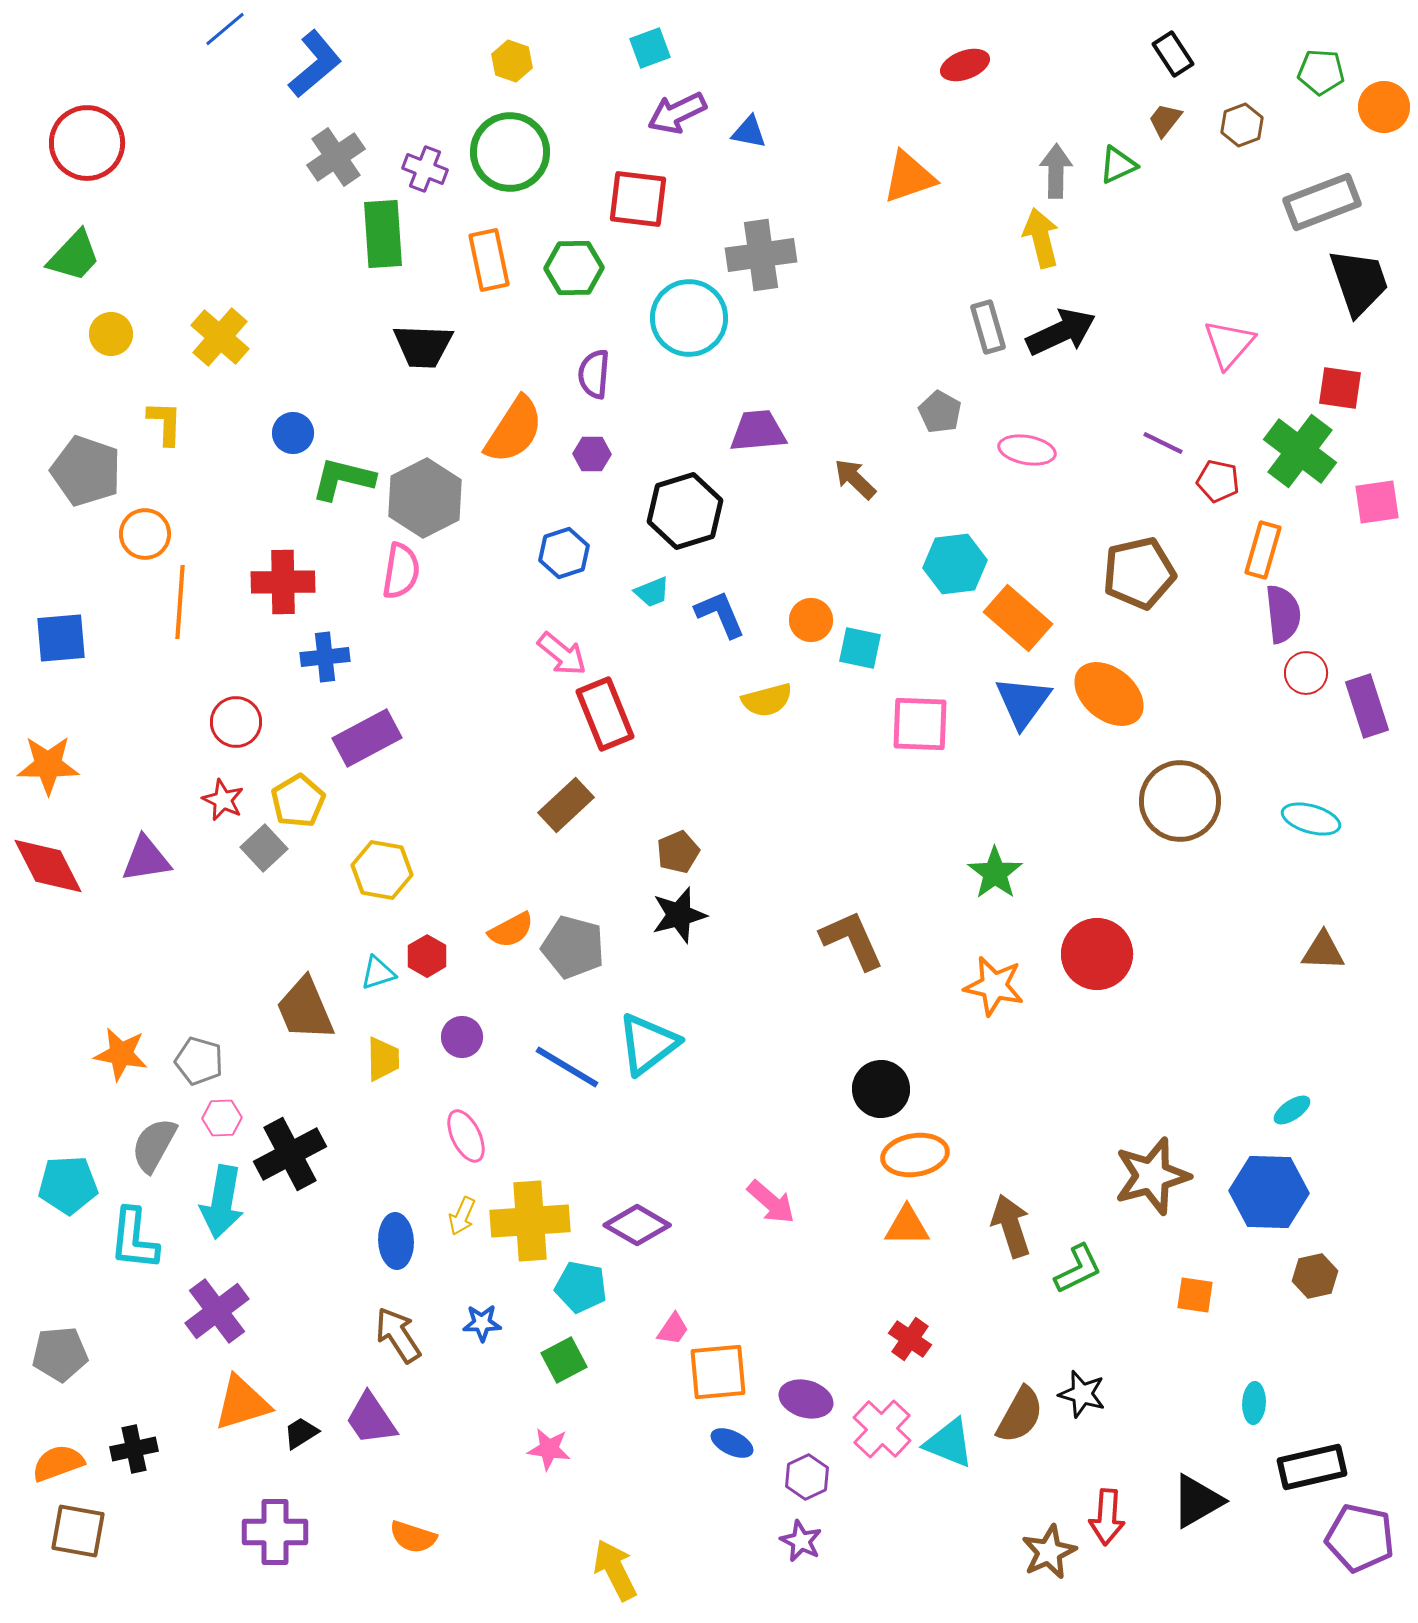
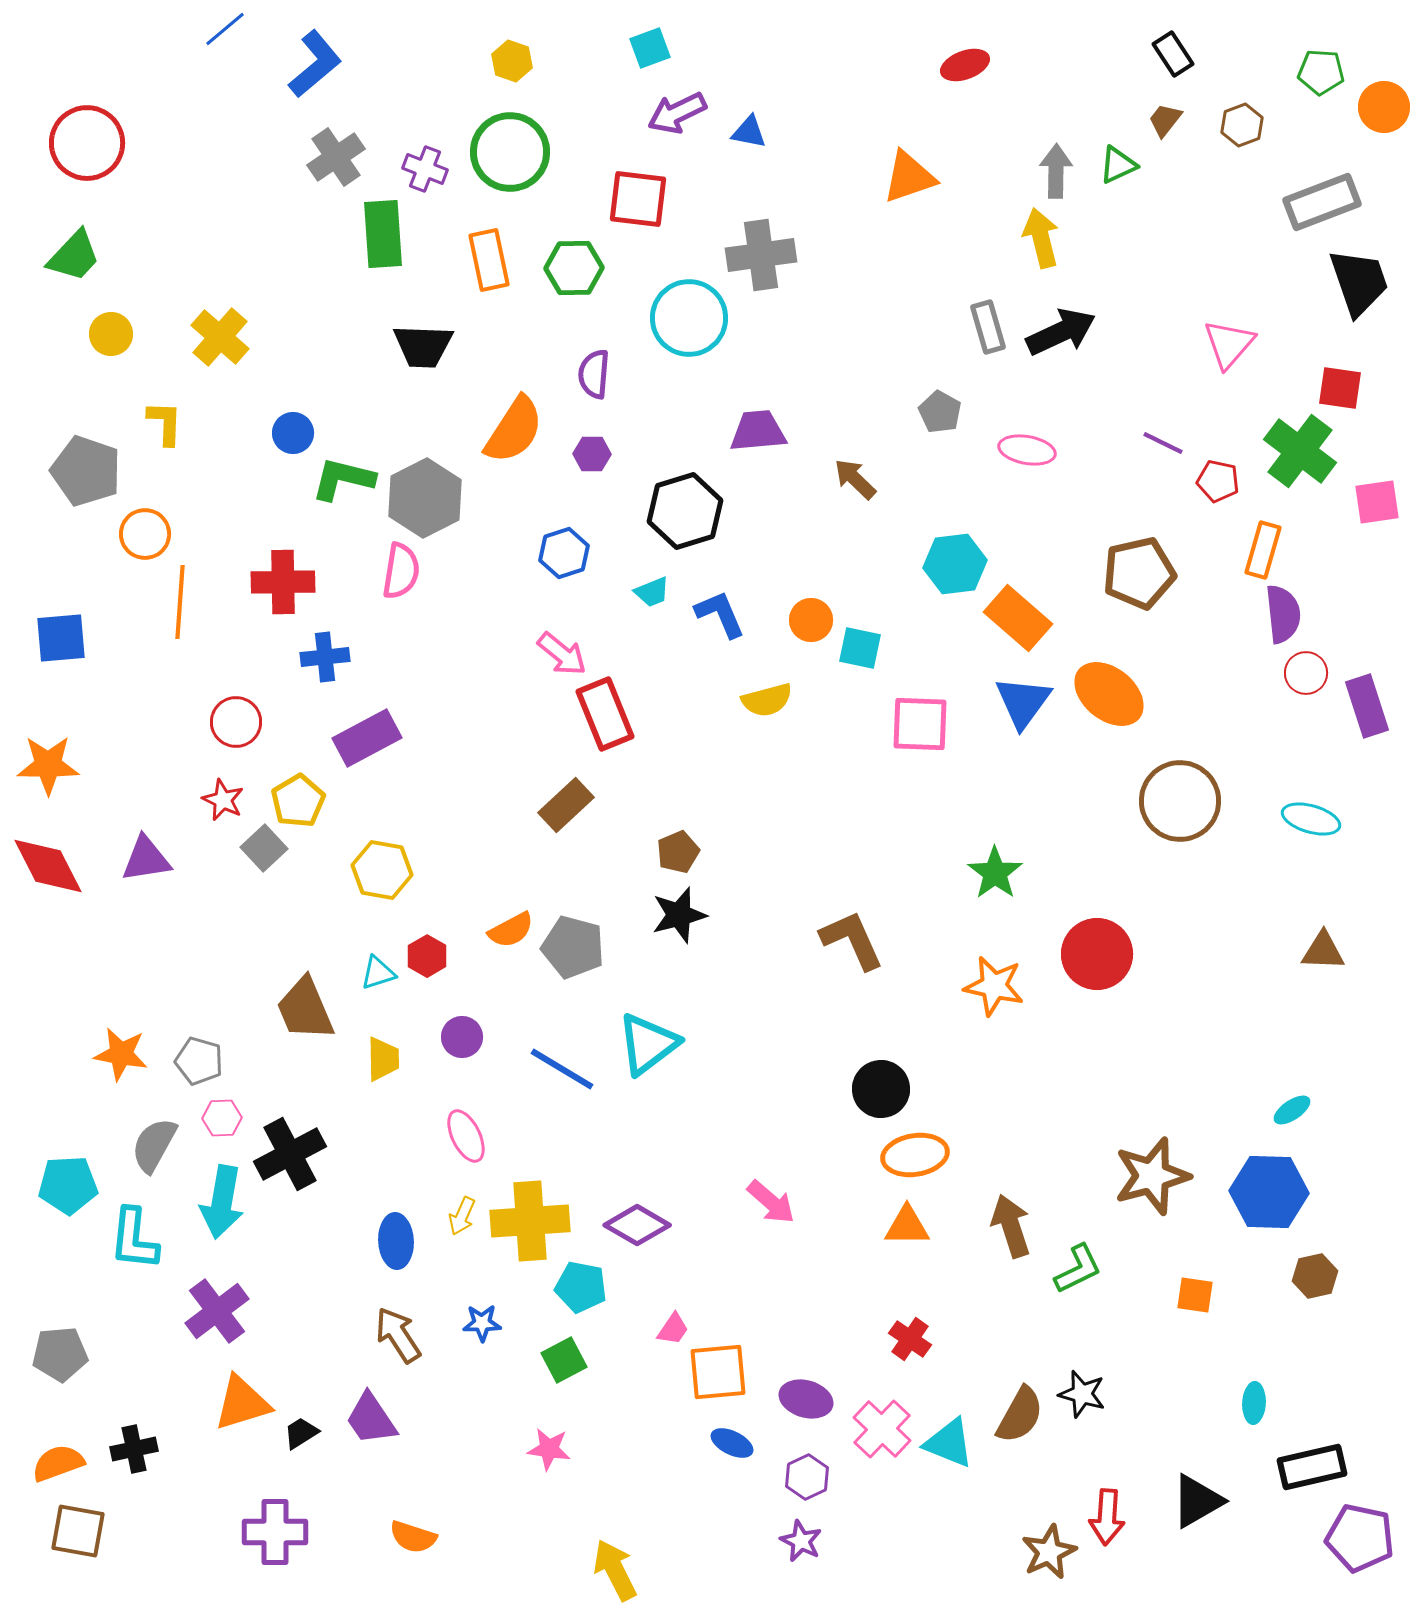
blue line at (567, 1067): moved 5 px left, 2 px down
